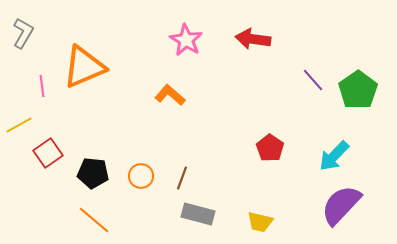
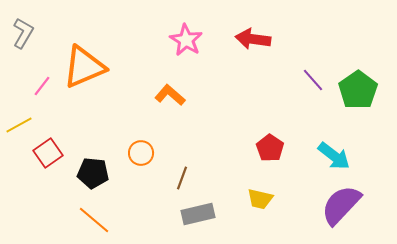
pink line: rotated 45 degrees clockwise
cyan arrow: rotated 96 degrees counterclockwise
orange circle: moved 23 px up
gray rectangle: rotated 28 degrees counterclockwise
yellow trapezoid: moved 23 px up
